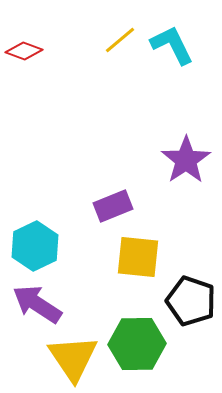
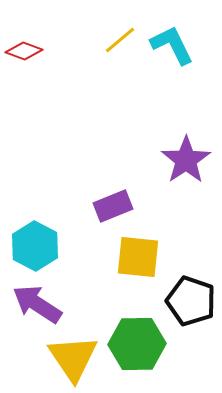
cyan hexagon: rotated 6 degrees counterclockwise
